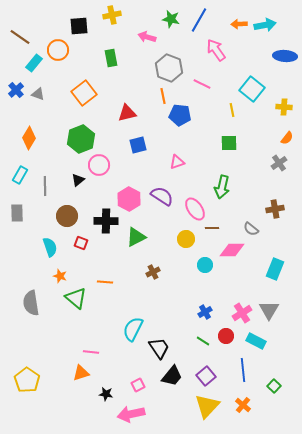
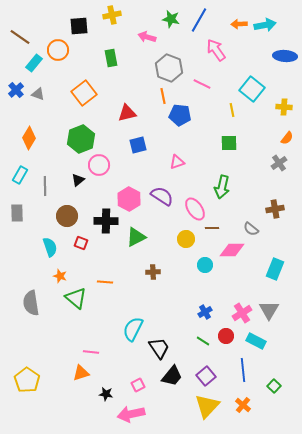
brown cross at (153, 272): rotated 24 degrees clockwise
